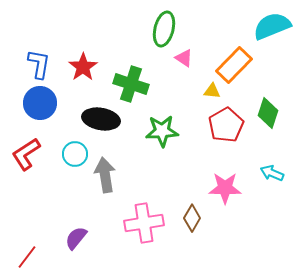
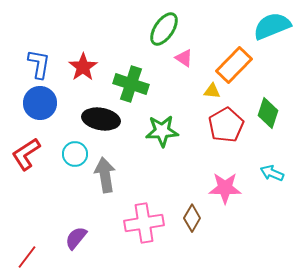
green ellipse: rotated 20 degrees clockwise
